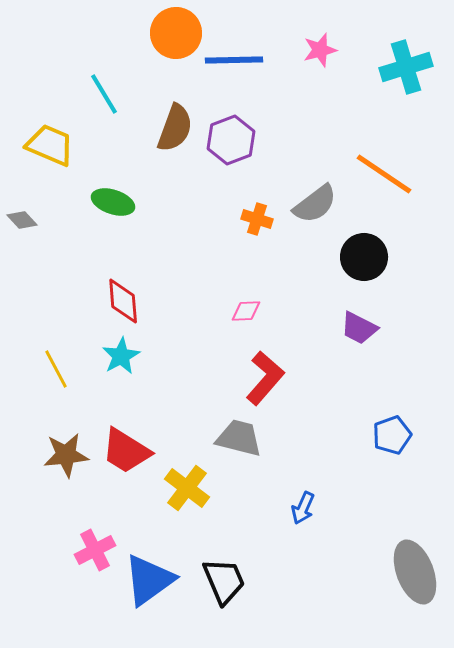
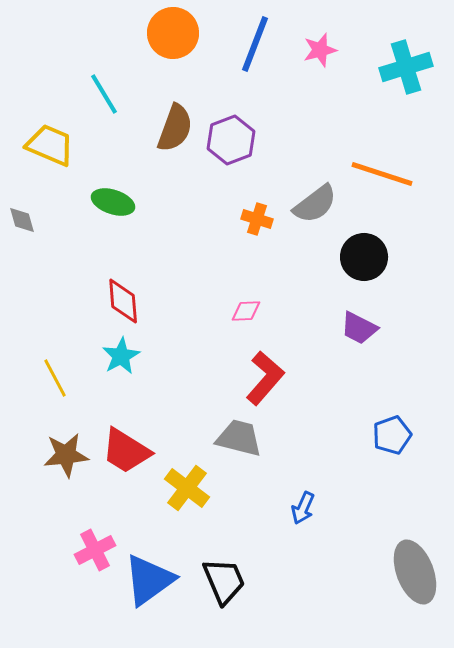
orange circle: moved 3 px left
blue line: moved 21 px right, 16 px up; rotated 68 degrees counterclockwise
orange line: moved 2 px left; rotated 16 degrees counterclockwise
gray diamond: rotated 28 degrees clockwise
yellow line: moved 1 px left, 9 px down
